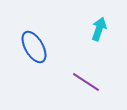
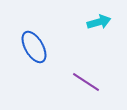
cyan arrow: moved 7 px up; rotated 55 degrees clockwise
